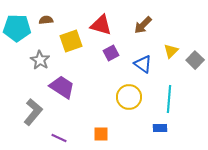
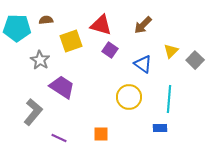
purple square: moved 1 px left, 3 px up; rotated 28 degrees counterclockwise
